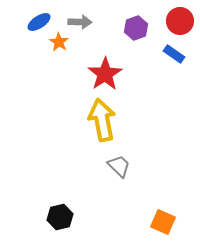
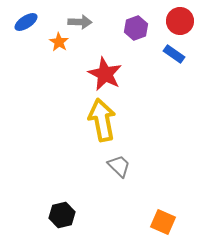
blue ellipse: moved 13 px left
red star: rotated 12 degrees counterclockwise
black hexagon: moved 2 px right, 2 px up
